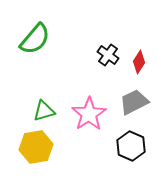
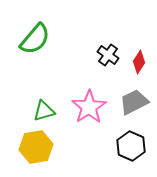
pink star: moved 7 px up
